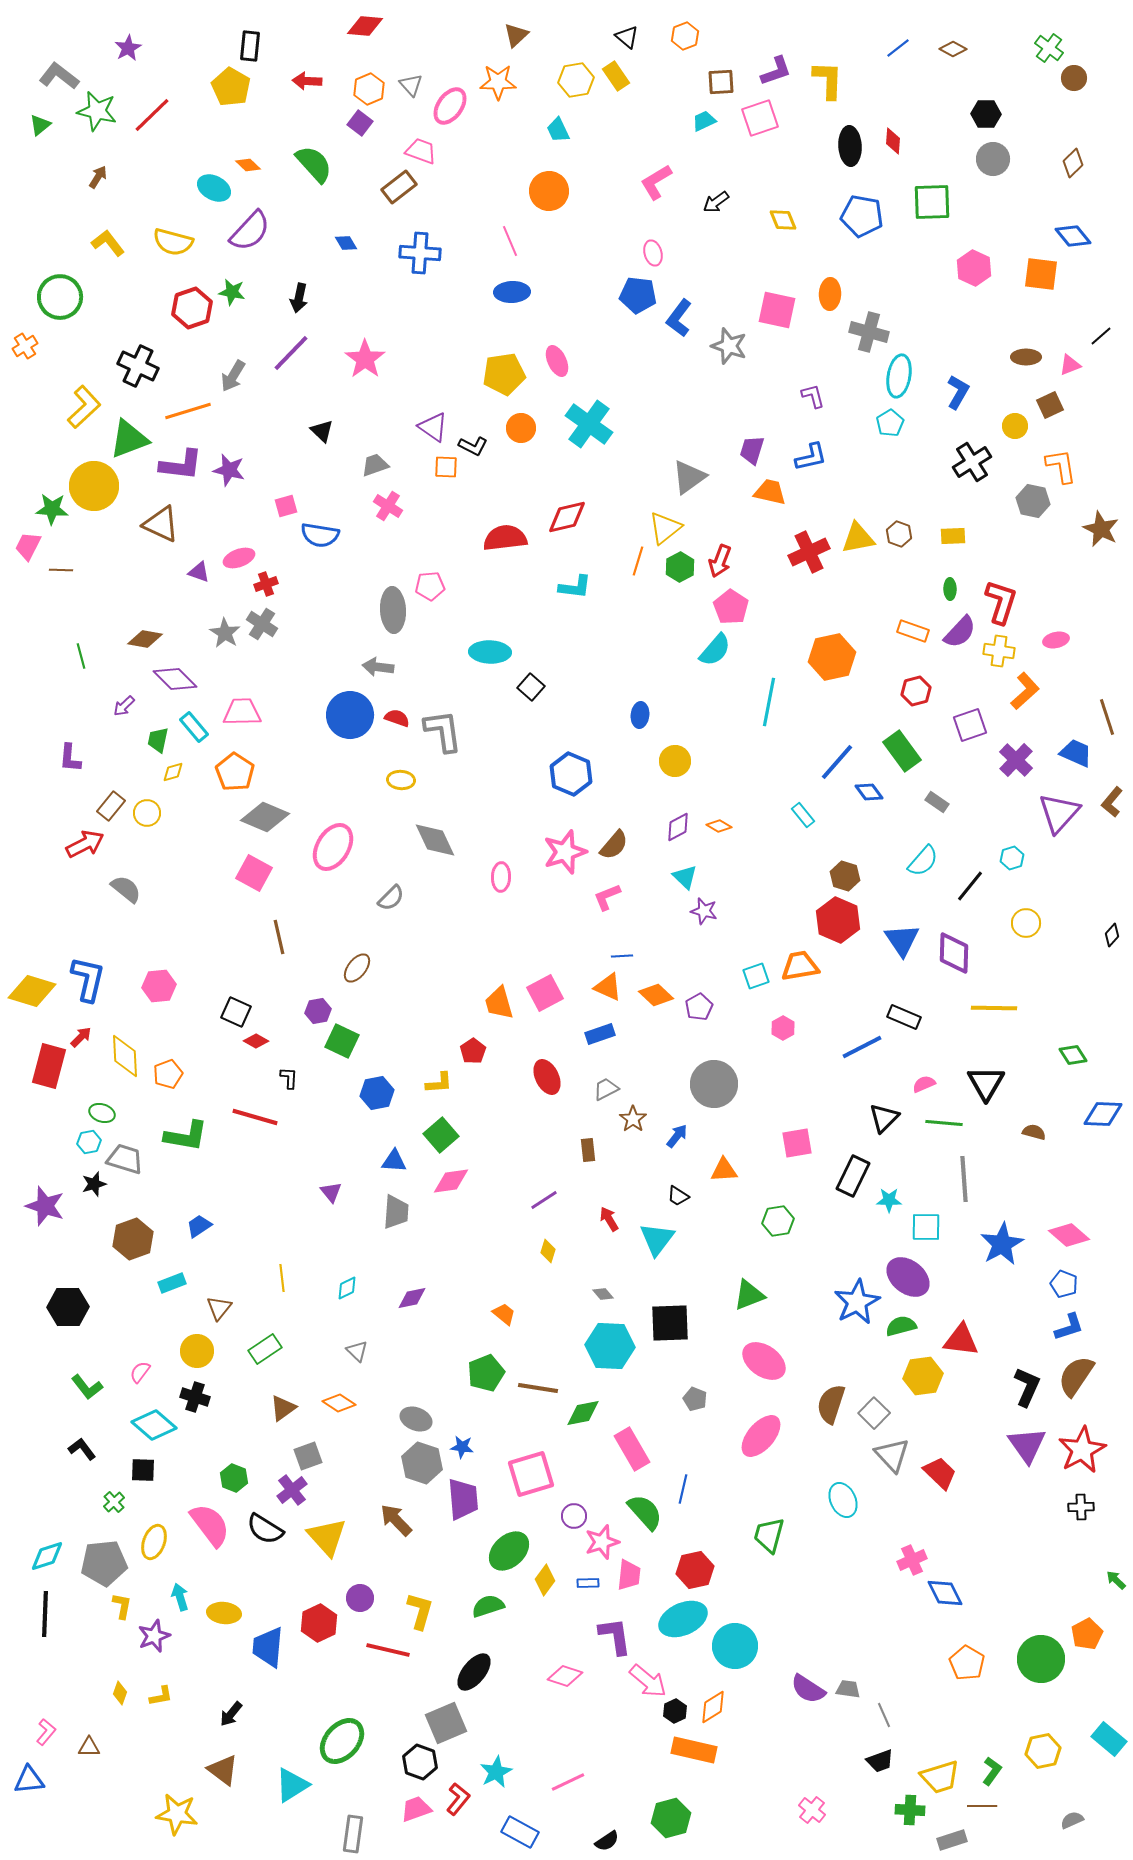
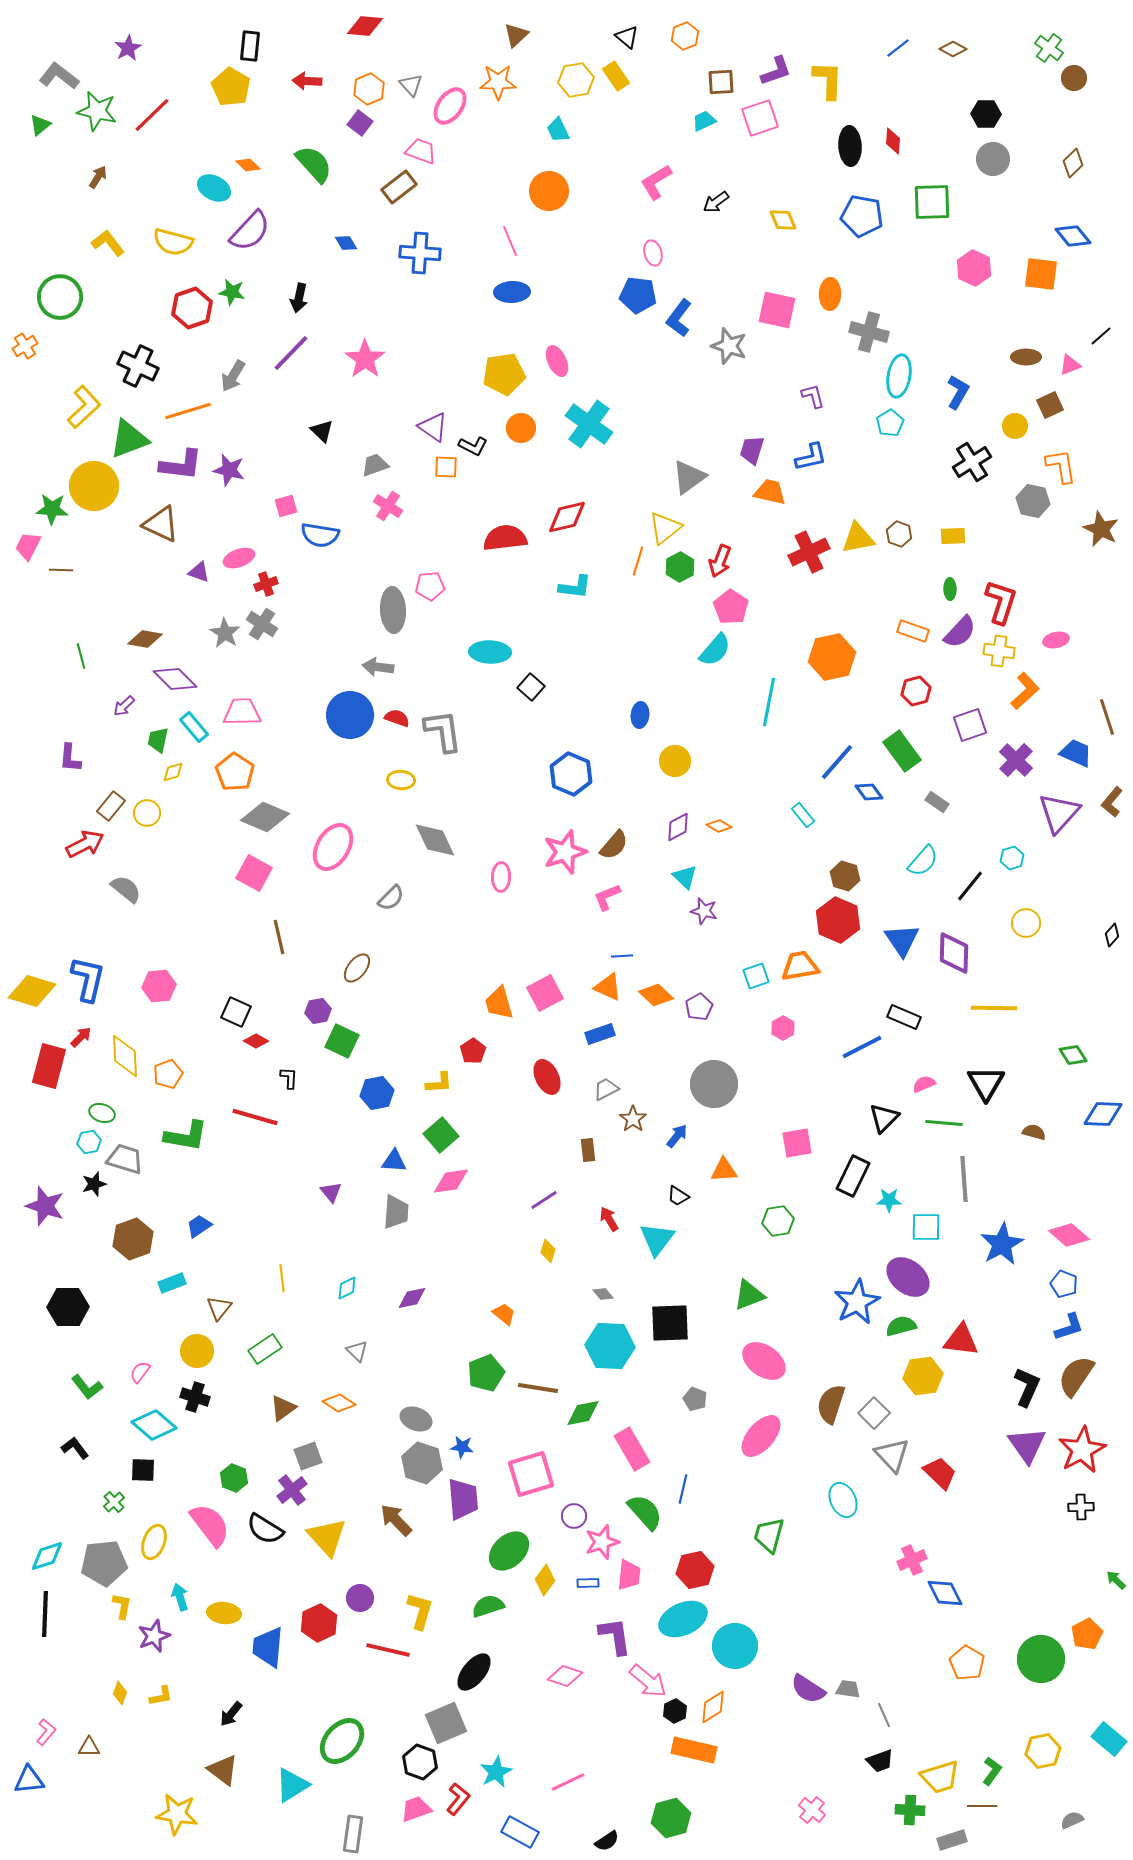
black L-shape at (82, 1449): moved 7 px left, 1 px up
